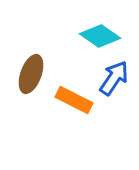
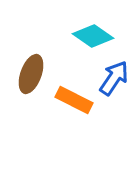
cyan diamond: moved 7 px left
